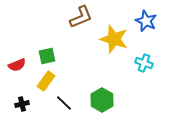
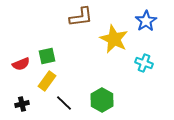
brown L-shape: rotated 15 degrees clockwise
blue star: rotated 15 degrees clockwise
yellow star: rotated 8 degrees clockwise
red semicircle: moved 4 px right, 1 px up
yellow rectangle: moved 1 px right
